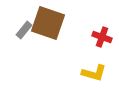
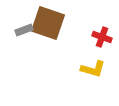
gray rectangle: rotated 30 degrees clockwise
yellow L-shape: moved 1 px left, 4 px up
